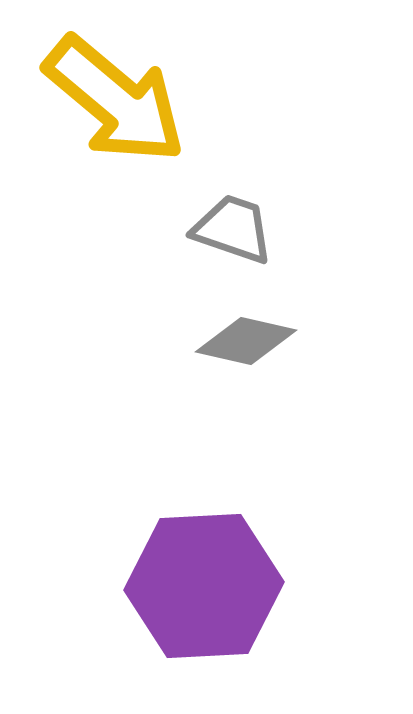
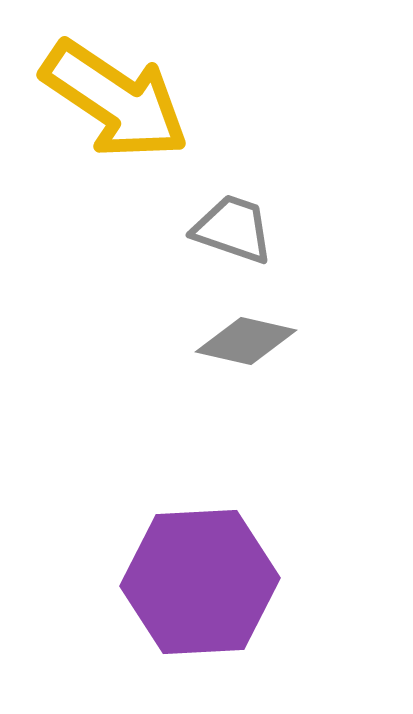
yellow arrow: rotated 6 degrees counterclockwise
purple hexagon: moved 4 px left, 4 px up
